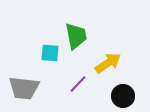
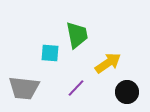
green trapezoid: moved 1 px right, 1 px up
purple line: moved 2 px left, 4 px down
black circle: moved 4 px right, 4 px up
